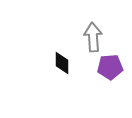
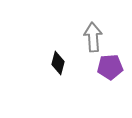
black diamond: moved 4 px left; rotated 15 degrees clockwise
